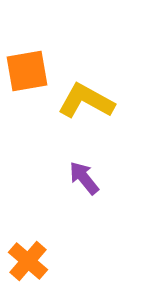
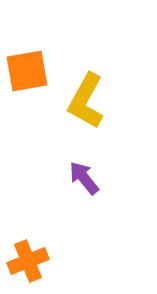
yellow L-shape: rotated 90 degrees counterclockwise
orange cross: rotated 27 degrees clockwise
